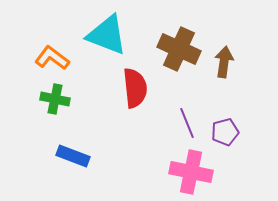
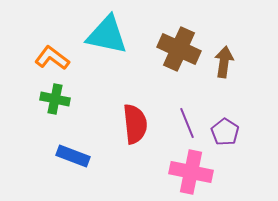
cyan triangle: rotated 9 degrees counterclockwise
red semicircle: moved 36 px down
purple pentagon: rotated 24 degrees counterclockwise
